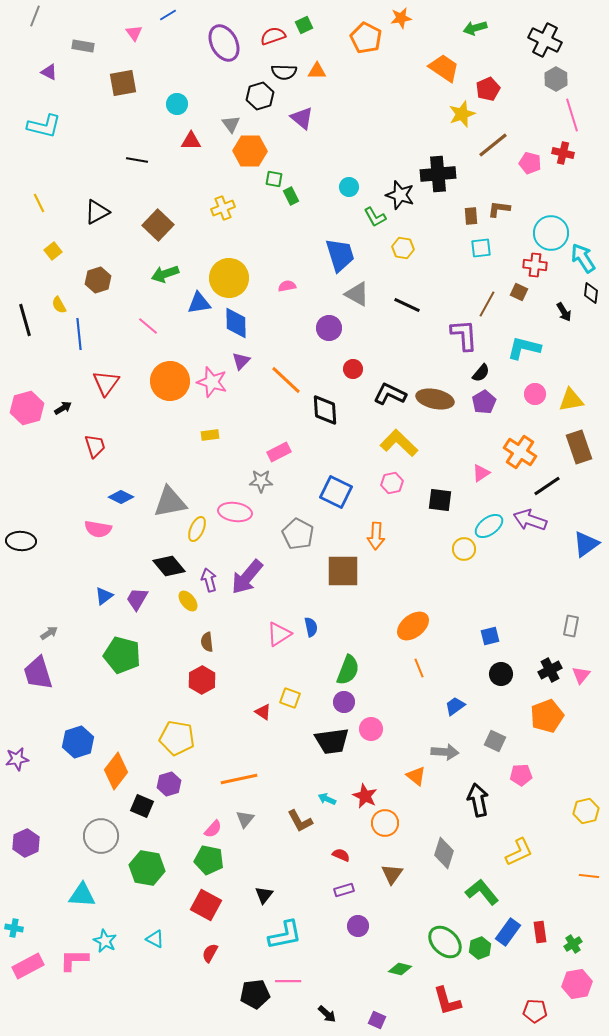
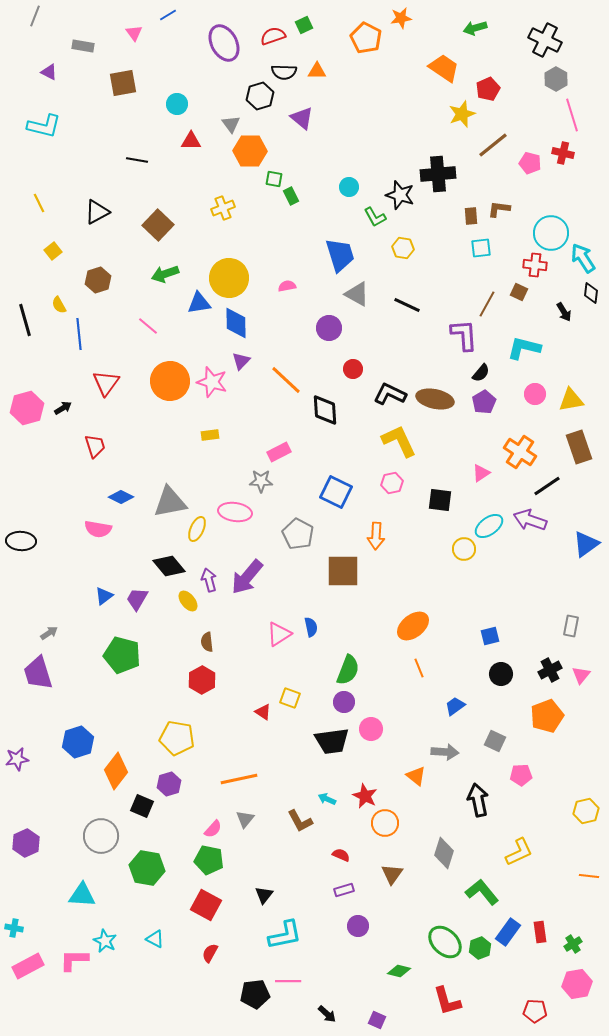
yellow L-shape at (399, 443): moved 2 px up; rotated 21 degrees clockwise
green diamond at (400, 969): moved 1 px left, 2 px down
